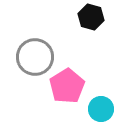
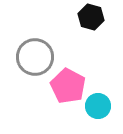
pink pentagon: moved 1 px right; rotated 12 degrees counterclockwise
cyan circle: moved 3 px left, 3 px up
